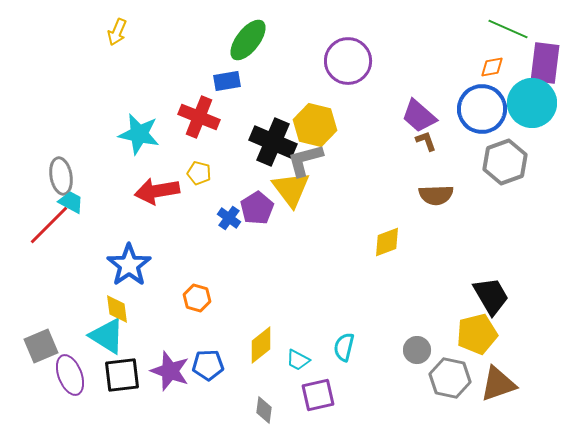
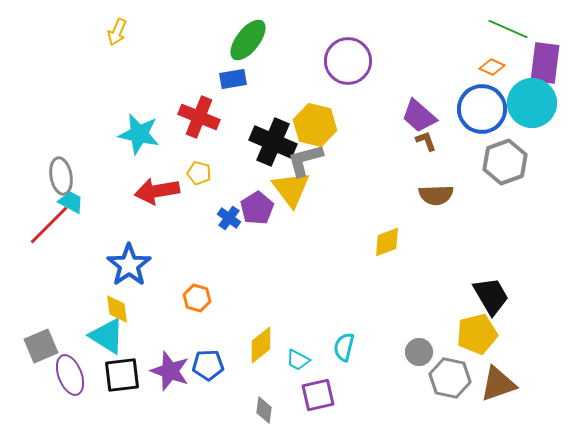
orange diamond at (492, 67): rotated 35 degrees clockwise
blue rectangle at (227, 81): moved 6 px right, 2 px up
gray circle at (417, 350): moved 2 px right, 2 px down
